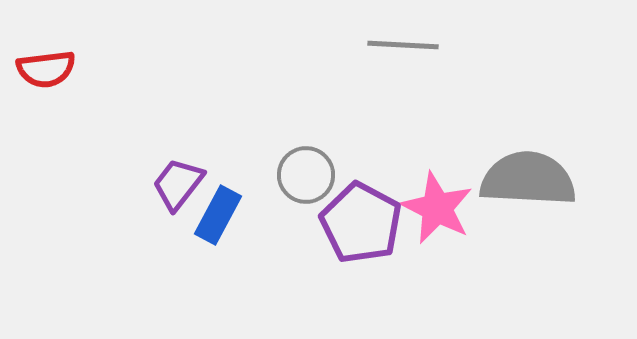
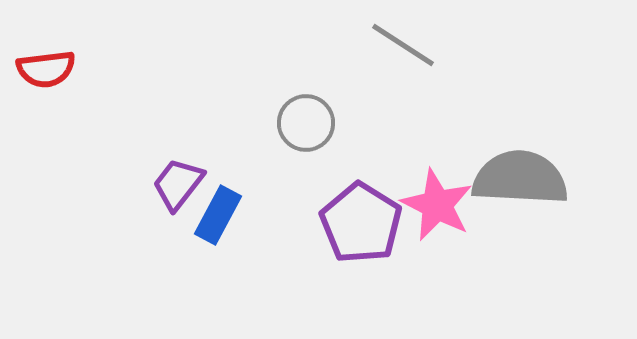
gray line: rotated 30 degrees clockwise
gray circle: moved 52 px up
gray semicircle: moved 8 px left, 1 px up
pink star: moved 3 px up
purple pentagon: rotated 4 degrees clockwise
